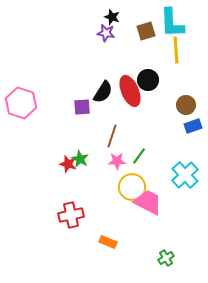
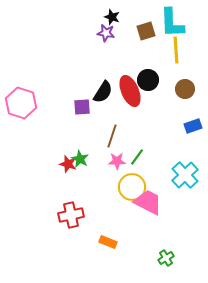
brown circle: moved 1 px left, 16 px up
green line: moved 2 px left, 1 px down
